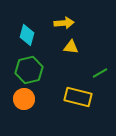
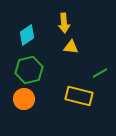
yellow arrow: rotated 90 degrees clockwise
cyan diamond: rotated 40 degrees clockwise
yellow rectangle: moved 1 px right, 1 px up
